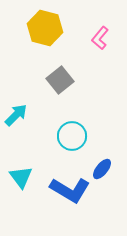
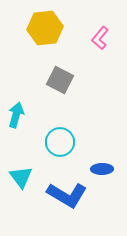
yellow hexagon: rotated 20 degrees counterclockwise
gray square: rotated 24 degrees counterclockwise
cyan arrow: rotated 30 degrees counterclockwise
cyan circle: moved 12 px left, 6 px down
blue ellipse: rotated 50 degrees clockwise
blue L-shape: moved 3 px left, 5 px down
